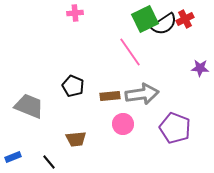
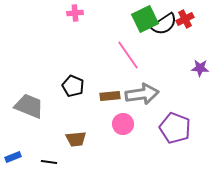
pink line: moved 2 px left, 3 px down
black line: rotated 42 degrees counterclockwise
